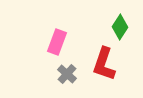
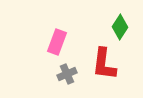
red L-shape: rotated 12 degrees counterclockwise
gray cross: rotated 24 degrees clockwise
